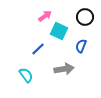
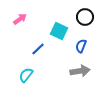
pink arrow: moved 25 px left, 3 px down
gray arrow: moved 16 px right, 2 px down
cyan semicircle: rotated 105 degrees counterclockwise
